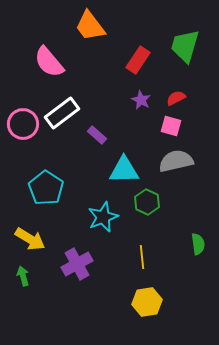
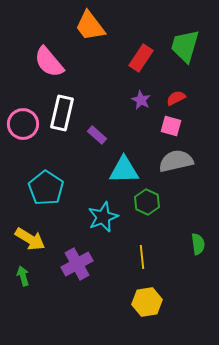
red rectangle: moved 3 px right, 2 px up
white rectangle: rotated 40 degrees counterclockwise
